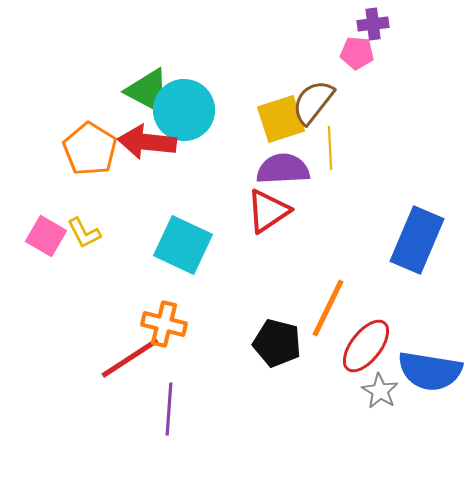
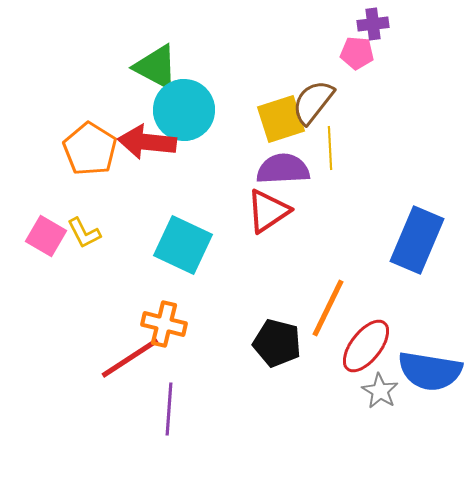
green triangle: moved 8 px right, 24 px up
